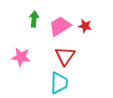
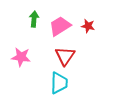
red star: moved 3 px right
